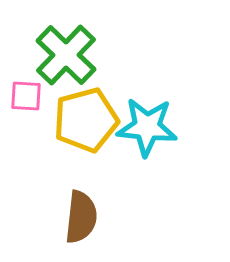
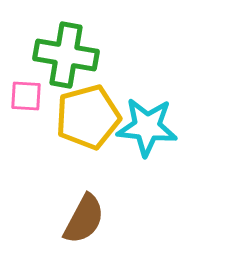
green cross: rotated 34 degrees counterclockwise
yellow pentagon: moved 2 px right, 3 px up
brown semicircle: moved 3 px right, 2 px down; rotated 22 degrees clockwise
